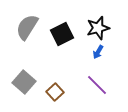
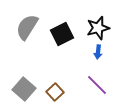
blue arrow: rotated 24 degrees counterclockwise
gray square: moved 7 px down
